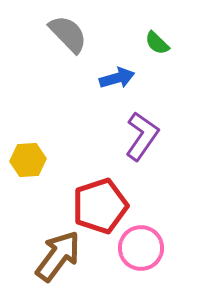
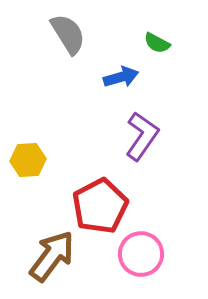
gray semicircle: rotated 12 degrees clockwise
green semicircle: rotated 16 degrees counterclockwise
blue arrow: moved 4 px right, 1 px up
red pentagon: rotated 10 degrees counterclockwise
pink circle: moved 6 px down
brown arrow: moved 6 px left
